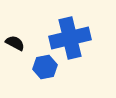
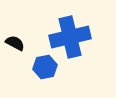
blue cross: moved 1 px up
